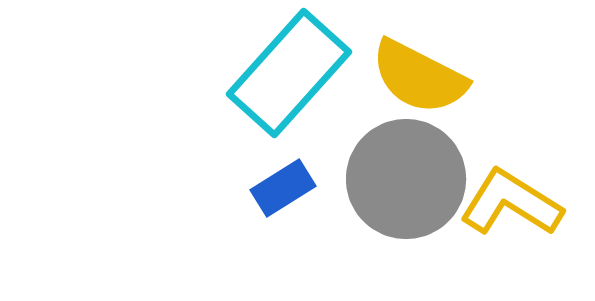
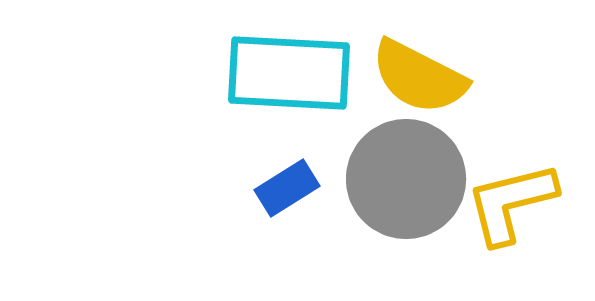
cyan rectangle: rotated 51 degrees clockwise
blue rectangle: moved 4 px right
yellow L-shape: rotated 46 degrees counterclockwise
